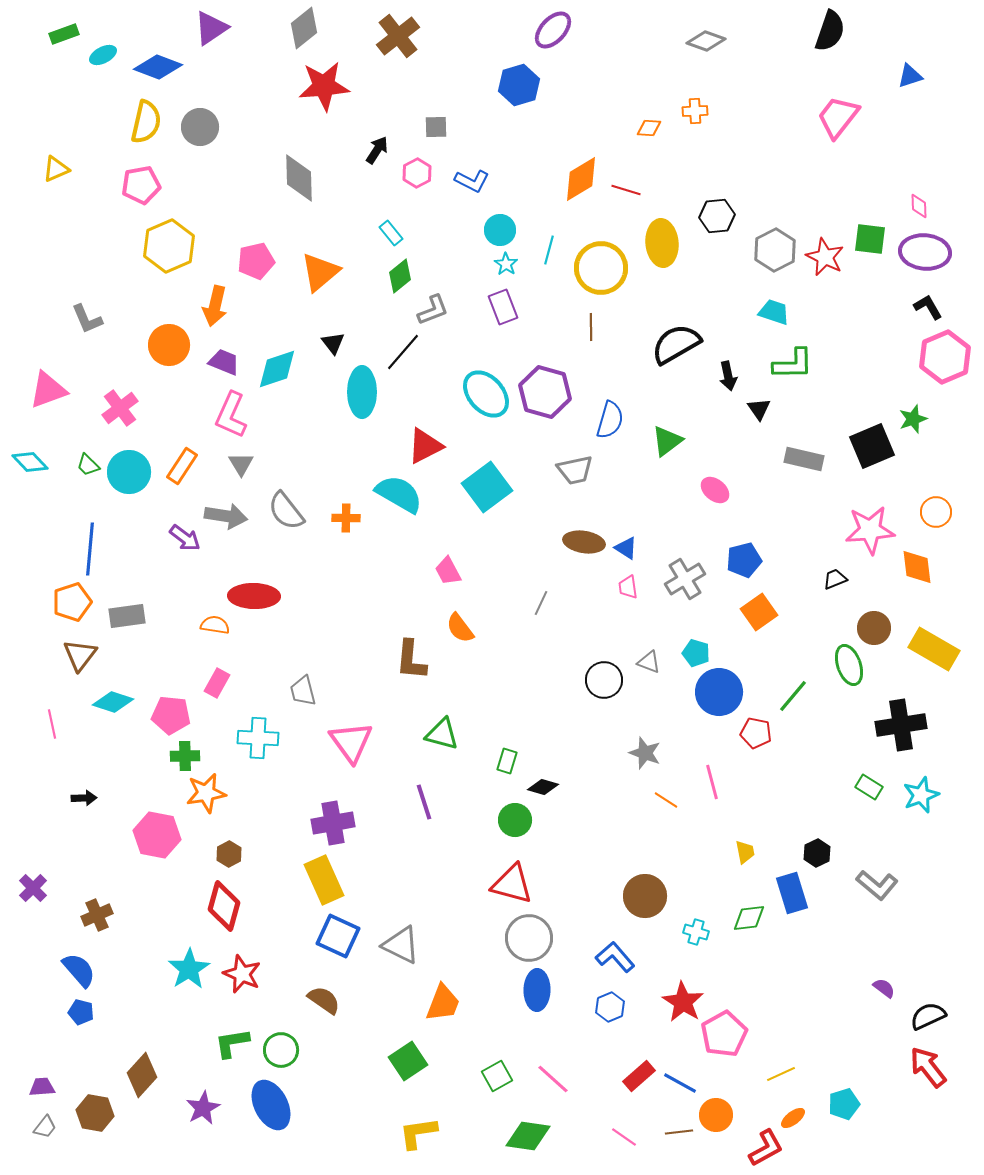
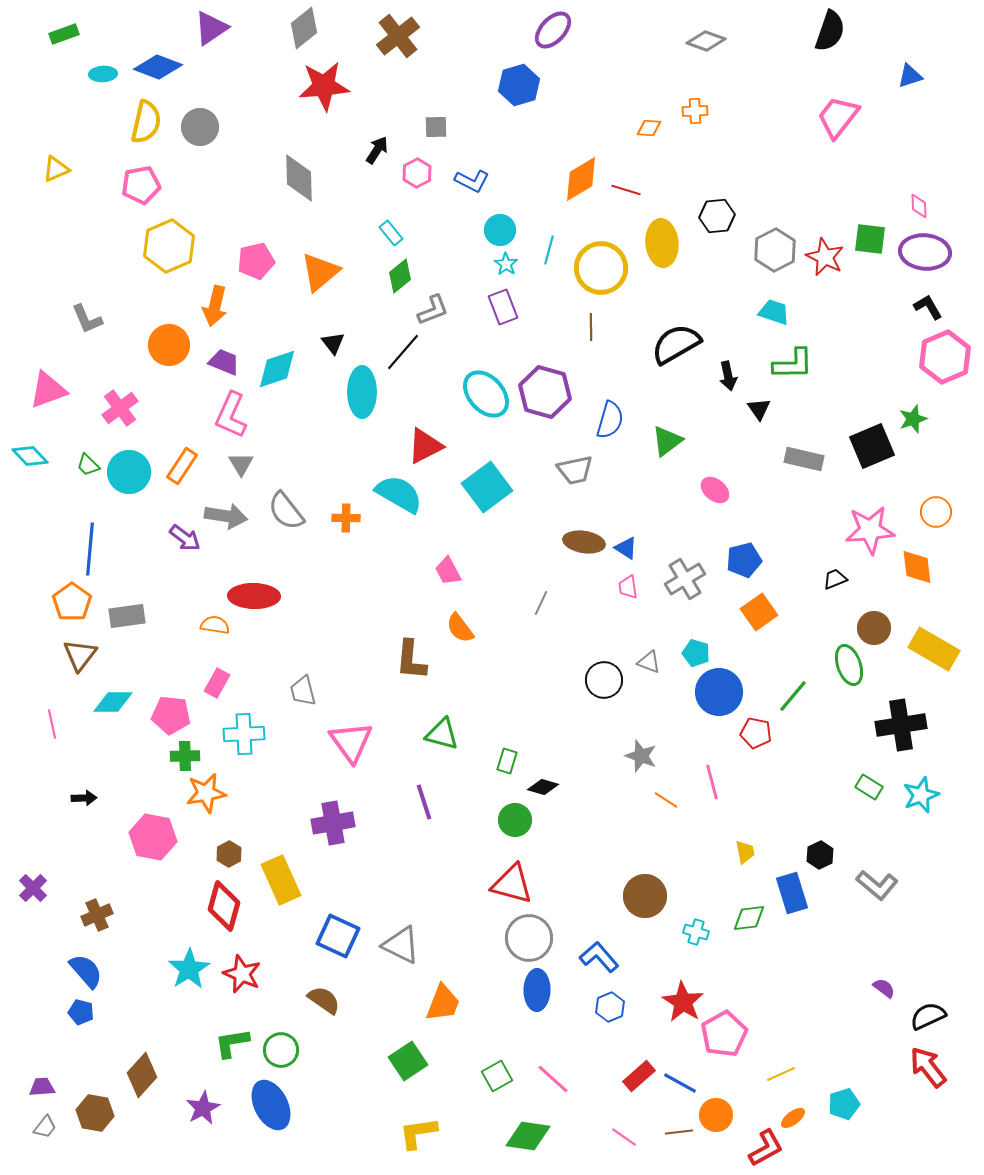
cyan ellipse at (103, 55): moved 19 px down; rotated 24 degrees clockwise
cyan diamond at (30, 462): moved 6 px up
orange pentagon at (72, 602): rotated 18 degrees counterclockwise
cyan diamond at (113, 702): rotated 18 degrees counterclockwise
cyan cross at (258, 738): moved 14 px left, 4 px up; rotated 6 degrees counterclockwise
gray star at (645, 753): moved 4 px left, 3 px down
pink hexagon at (157, 835): moved 4 px left, 2 px down
black hexagon at (817, 853): moved 3 px right, 2 px down
yellow rectangle at (324, 880): moved 43 px left
blue L-shape at (615, 957): moved 16 px left
blue semicircle at (79, 970): moved 7 px right, 1 px down
